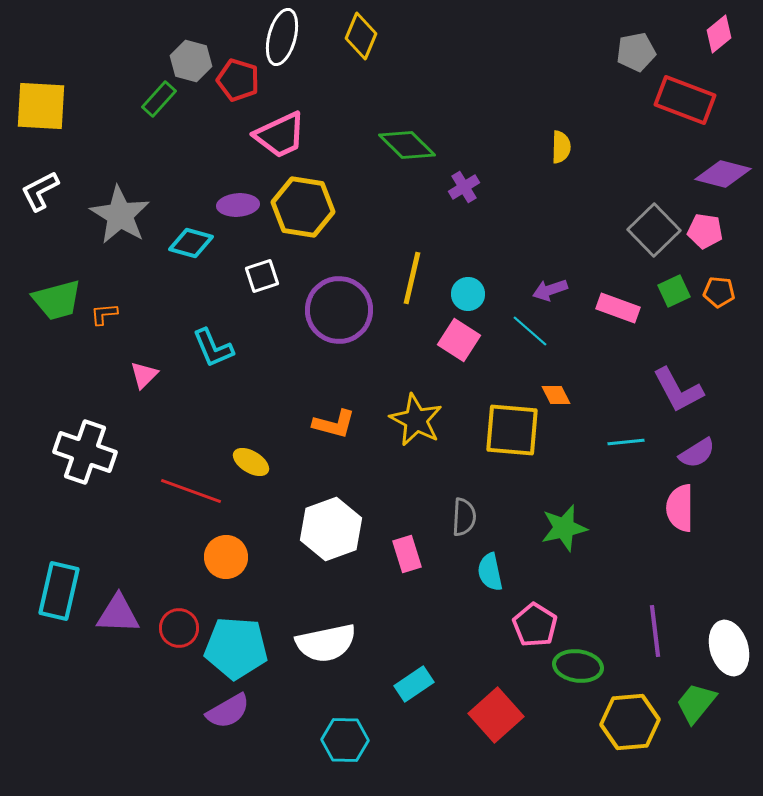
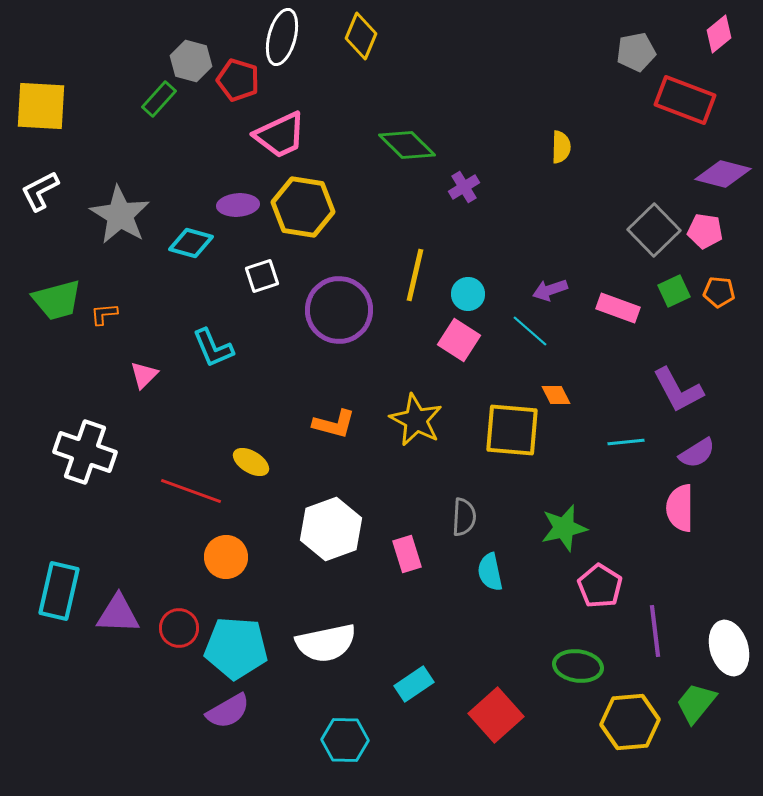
yellow line at (412, 278): moved 3 px right, 3 px up
pink pentagon at (535, 625): moved 65 px right, 39 px up
